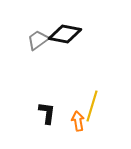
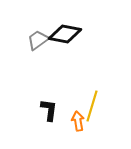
black L-shape: moved 2 px right, 3 px up
